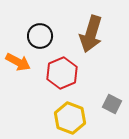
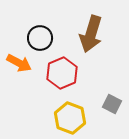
black circle: moved 2 px down
orange arrow: moved 1 px right, 1 px down
